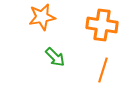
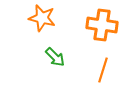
orange star: moved 1 px down; rotated 24 degrees clockwise
